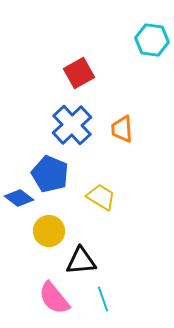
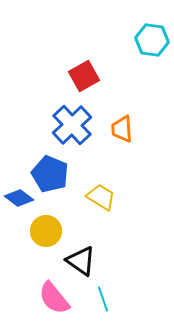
red square: moved 5 px right, 3 px down
yellow circle: moved 3 px left
black triangle: rotated 40 degrees clockwise
